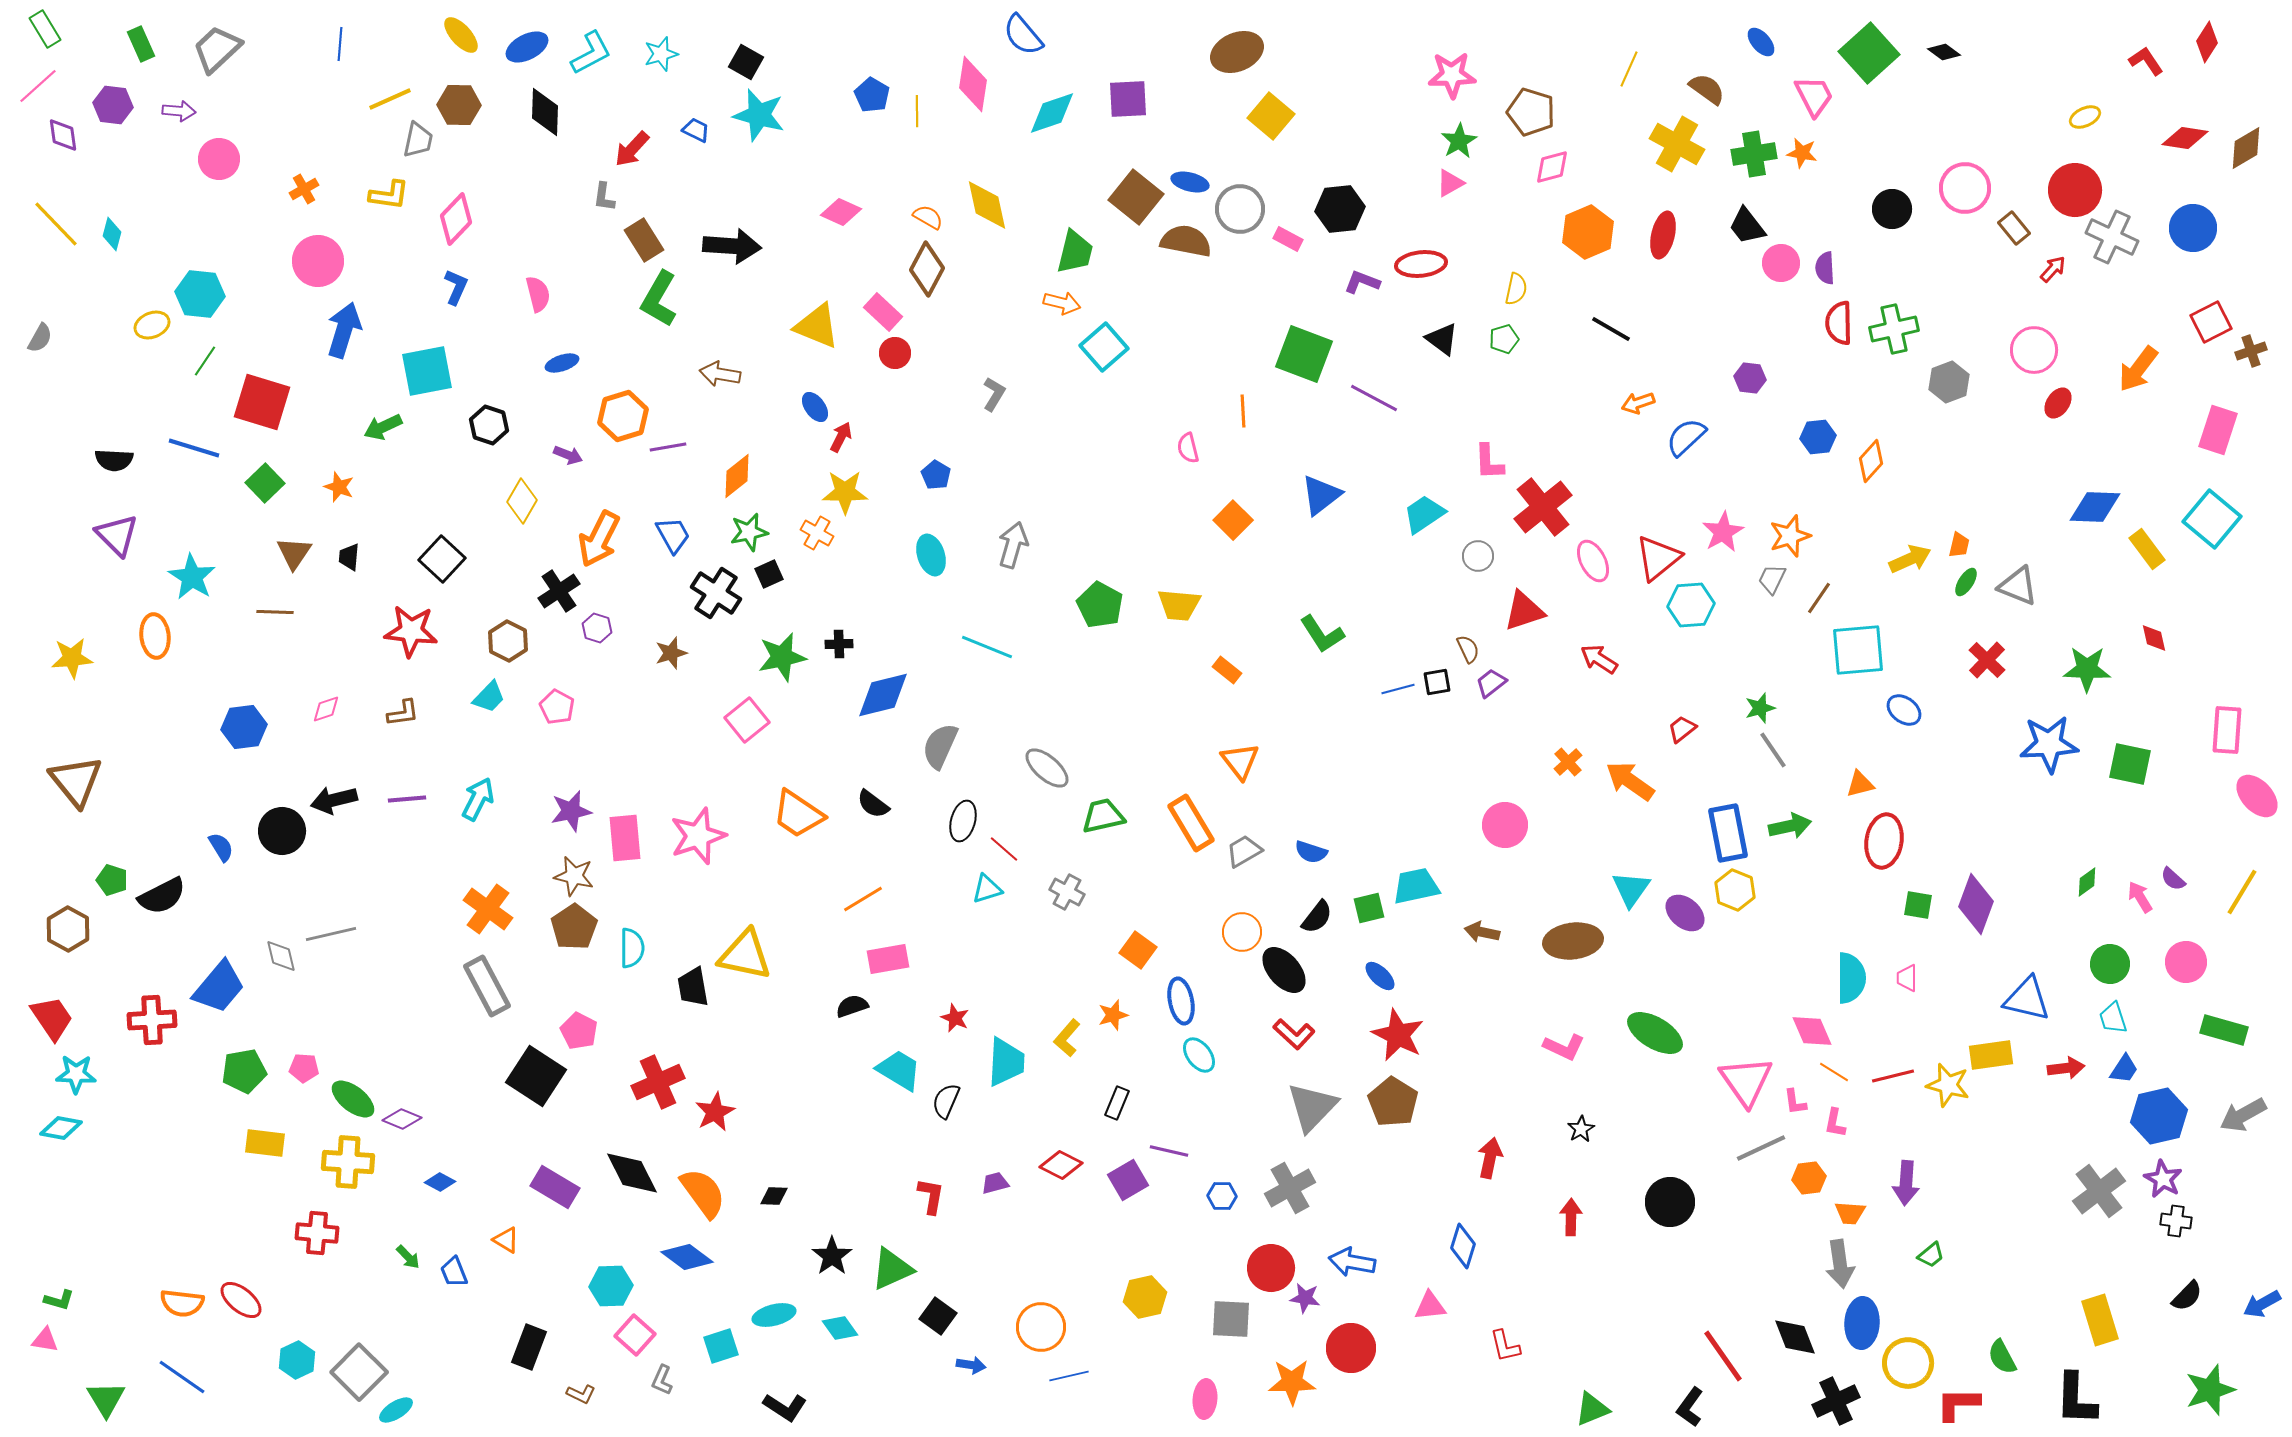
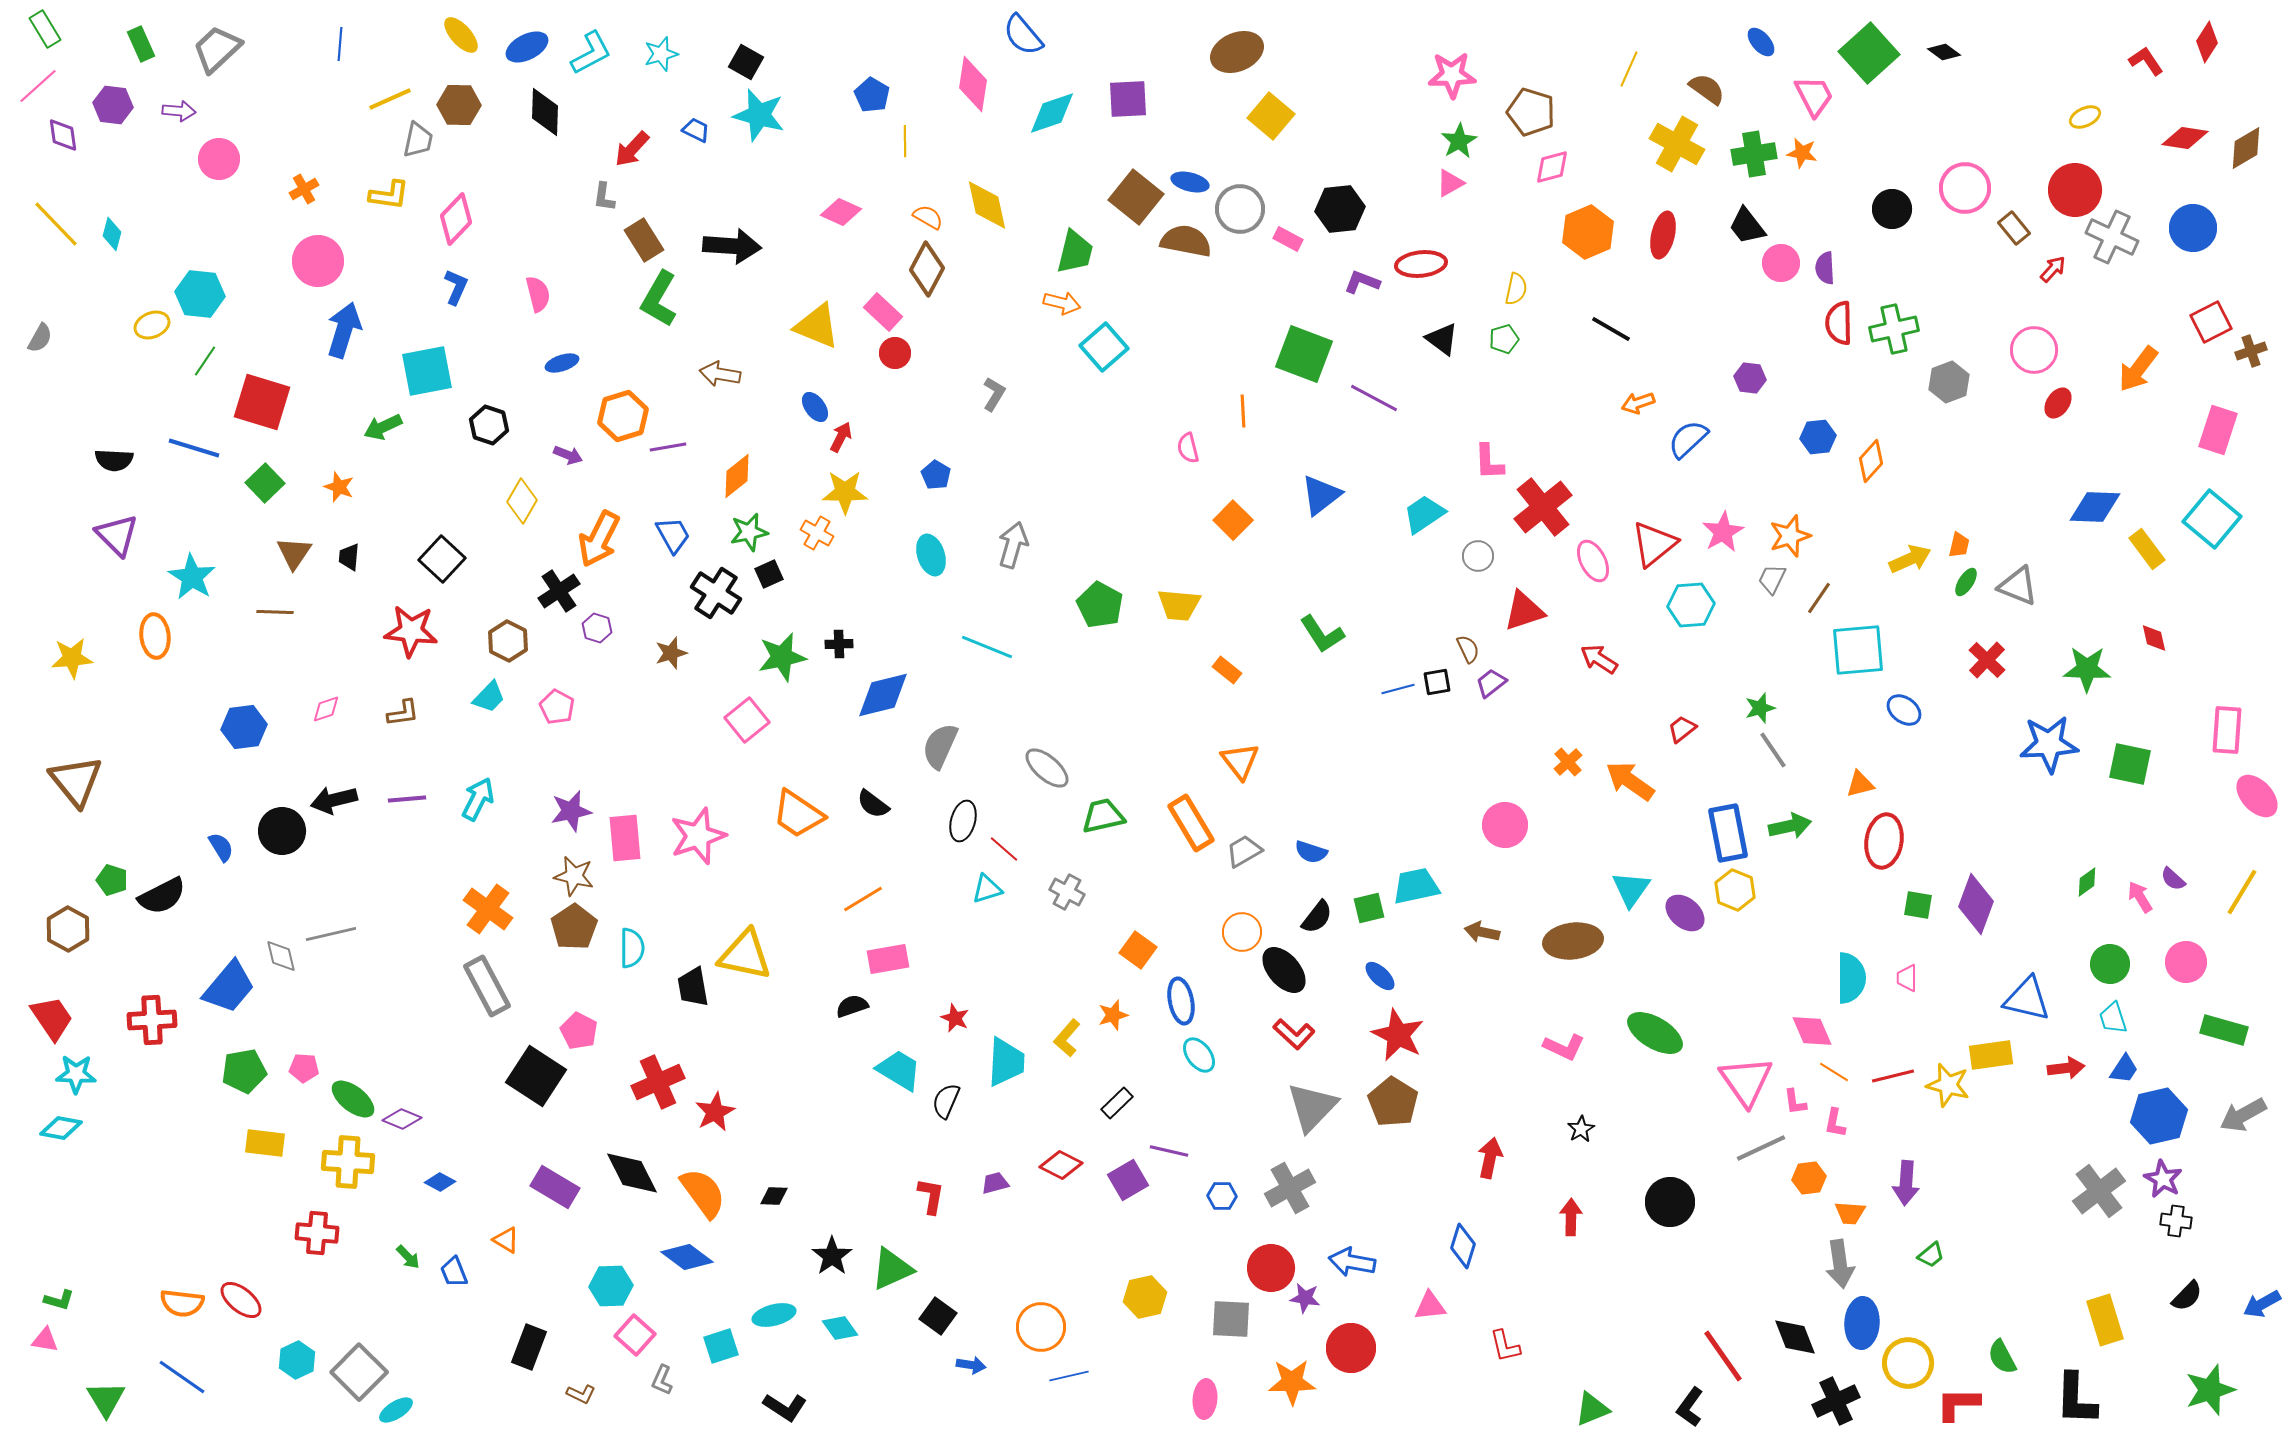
yellow line at (917, 111): moved 12 px left, 30 px down
blue semicircle at (1686, 437): moved 2 px right, 2 px down
red triangle at (1658, 558): moved 4 px left, 14 px up
blue trapezoid at (219, 987): moved 10 px right
black rectangle at (1117, 1103): rotated 24 degrees clockwise
yellow rectangle at (2100, 1320): moved 5 px right
